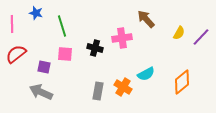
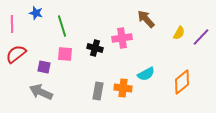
orange cross: moved 1 px down; rotated 24 degrees counterclockwise
